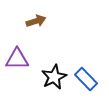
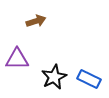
blue rectangle: moved 3 px right; rotated 20 degrees counterclockwise
